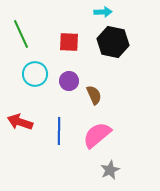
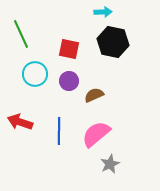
red square: moved 7 px down; rotated 10 degrees clockwise
brown semicircle: rotated 90 degrees counterclockwise
pink semicircle: moved 1 px left, 1 px up
gray star: moved 6 px up
